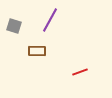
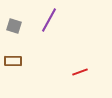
purple line: moved 1 px left
brown rectangle: moved 24 px left, 10 px down
